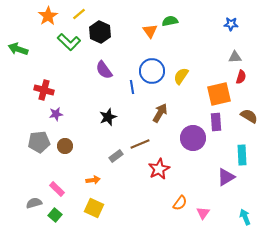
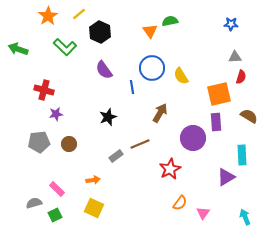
green L-shape: moved 4 px left, 5 px down
blue circle: moved 3 px up
yellow semicircle: rotated 66 degrees counterclockwise
brown circle: moved 4 px right, 2 px up
red star: moved 11 px right
green square: rotated 24 degrees clockwise
